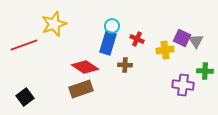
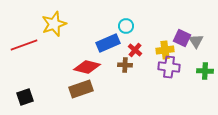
cyan circle: moved 14 px right
red cross: moved 2 px left, 11 px down; rotated 16 degrees clockwise
blue rectangle: rotated 50 degrees clockwise
red diamond: moved 2 px right; rotated 20 degrees counterclockwise
purple cross: moved 14 px left, 18 px up
black square: rotated 18 degrees clockwise
